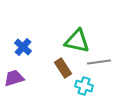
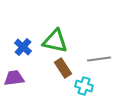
green triangle: moved 22 px left
gray line: moved 3 px up
purple trapezoid: rotated 10 degrees clockwise
